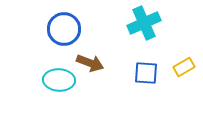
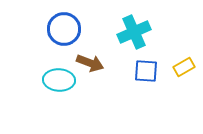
cyan cross: moved 10 px left, 9 px down
blue square: moved 2 px up
